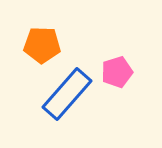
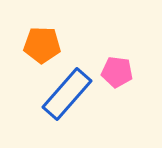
pink pentagon: rotated 24 degrees clockwise
